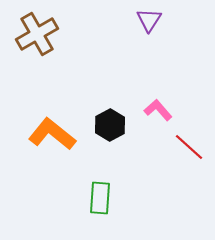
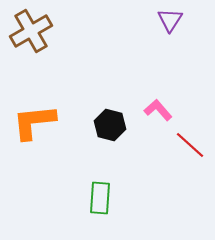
purple triangle: moved 21 px right
brown cross: moved 6 px left, 3 px up
black hexagon: rotated 16 degrees counterclockwise
orange L-shape: moved 18 px left, 12 px up; rotated 45 degrees counterclockwise
red line: moved 1 px right, 2 px up
